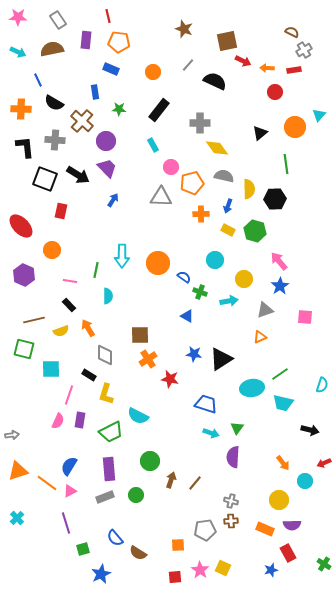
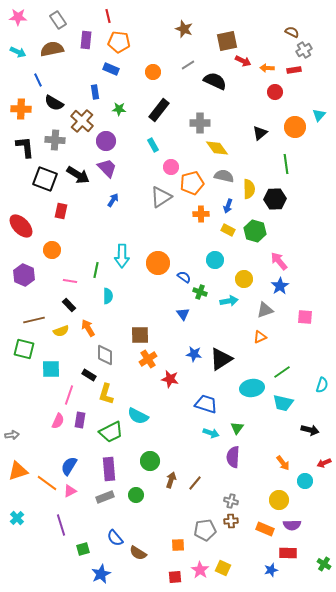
gray line at (188, 65): rotated 16 degrees clockwise
gray triangle at (161, 197): rotated 35 degrees counterclockwise
blue triangle at (187, 316): moved 4 px left, 2 px up; rotated 24 degrees clockwise
green line at (280, 374): moved 2 px right, 2 px up
purple line at (66, 523): moved 5 px left, 2 px down
red rectangle at (288, 553): rotated 60 degrees counterclockwise
